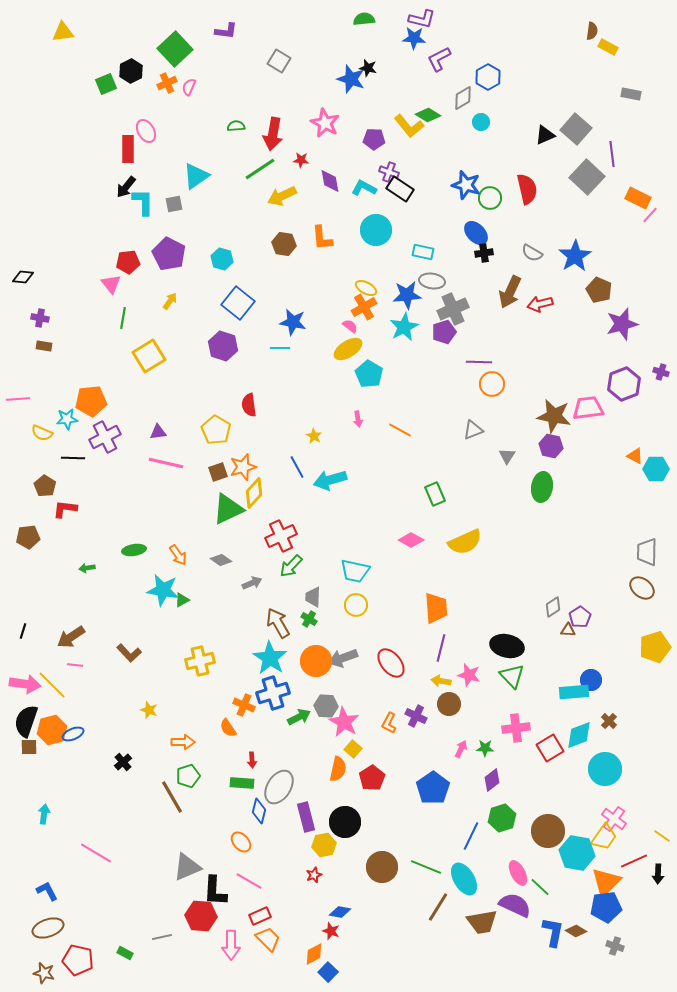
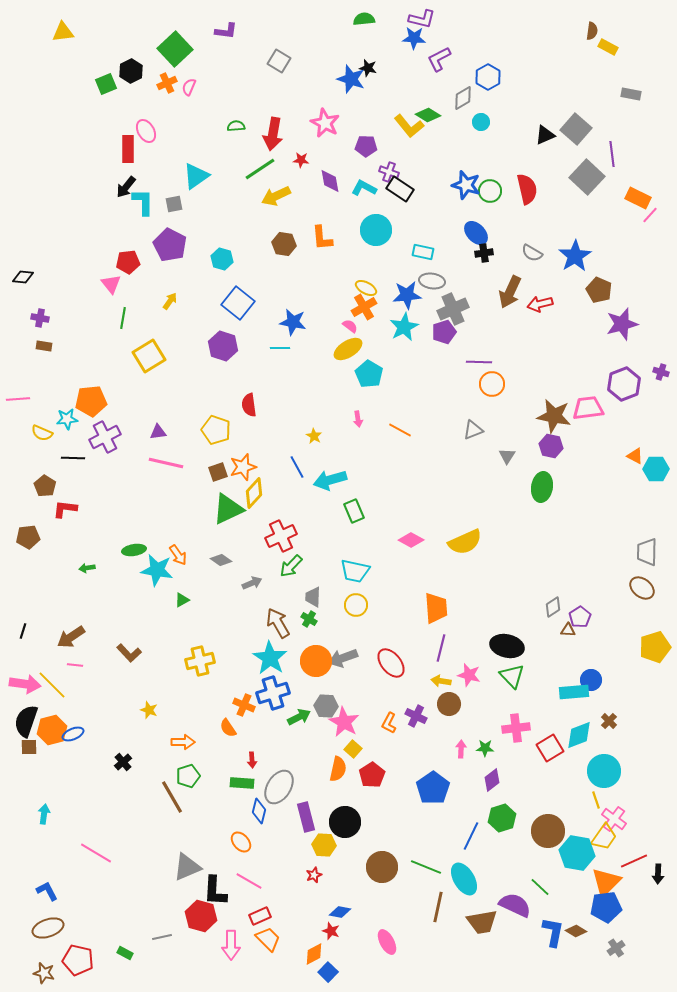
purple pentagon at (374, 139): moved 8 px left, 7 px down
yellow arrow at (282, 196): moved 6 px left
green circle at (490, 198): moved 7 px up
purple pentagon at (169, 254): moved 1 px right, 9 px up
yellow pentagon at (216, 430): rotated 12 degrees counterclockwise
green rectangle at (435, 494): moved 81 px left, 17 px down
cyan star at (163, 590): moved 6 px left, 20 px up
pink arrow at (461, 749): rotated 24 degrees counterclockwise
cyan circle at (605, 769): moved 1 px left, 2 px down
red pentagon at (372, 778): moved 3 px up
yellow line at (662, 836): moved 66 px left, 36 px up; rotated 36 degrees clockwise
yellow hexagon at (324, 845): rotated 15 degrees clockwise
pink ellipse at (518, 873): moved 131 px left, 69 px down
brown line at (438, 907): rotated 20 degrees counterclockwise
red hexagon at (201, 916): rotated 12 degrees clockwise
gray cross at (615, 946): moved 1 px right, 2 px down; rotated 36 degrees clockwise
